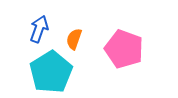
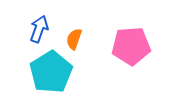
pink pentagon: moved 7 px right, 3 px up; rotated 24 degrees counterclockwise
